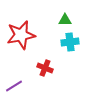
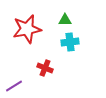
red star: moved 6 px right, 6 px up
